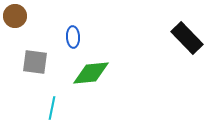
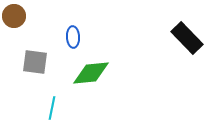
brown circle: moved 1 px left
